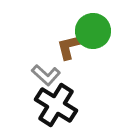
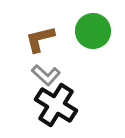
brown L-shape: moved 31 px left, 7 px up
